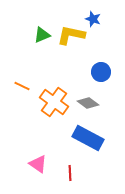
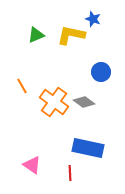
green triangle: moved 6 px left
orange line: rotated 35 degrees clockwise
gray diamond: moved 4 px left, 1 px up
blue rectangle: moved 10 px down; rotated 16 degrees counterclockwise
pink triangle: moved 6 px left, 1 px down
